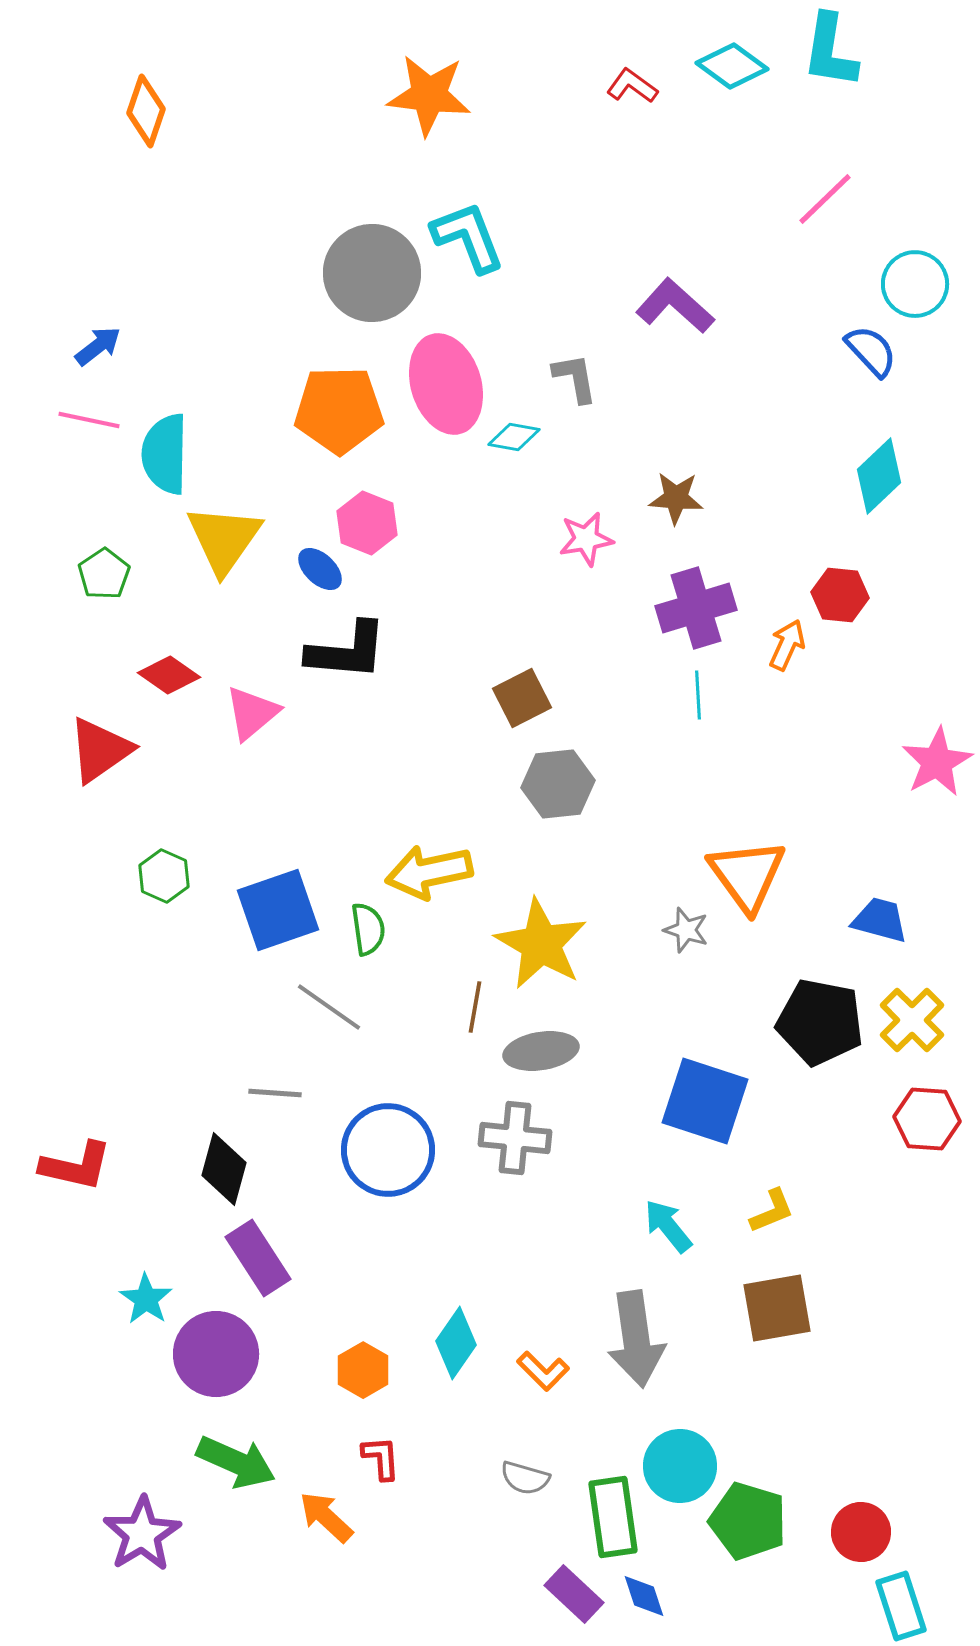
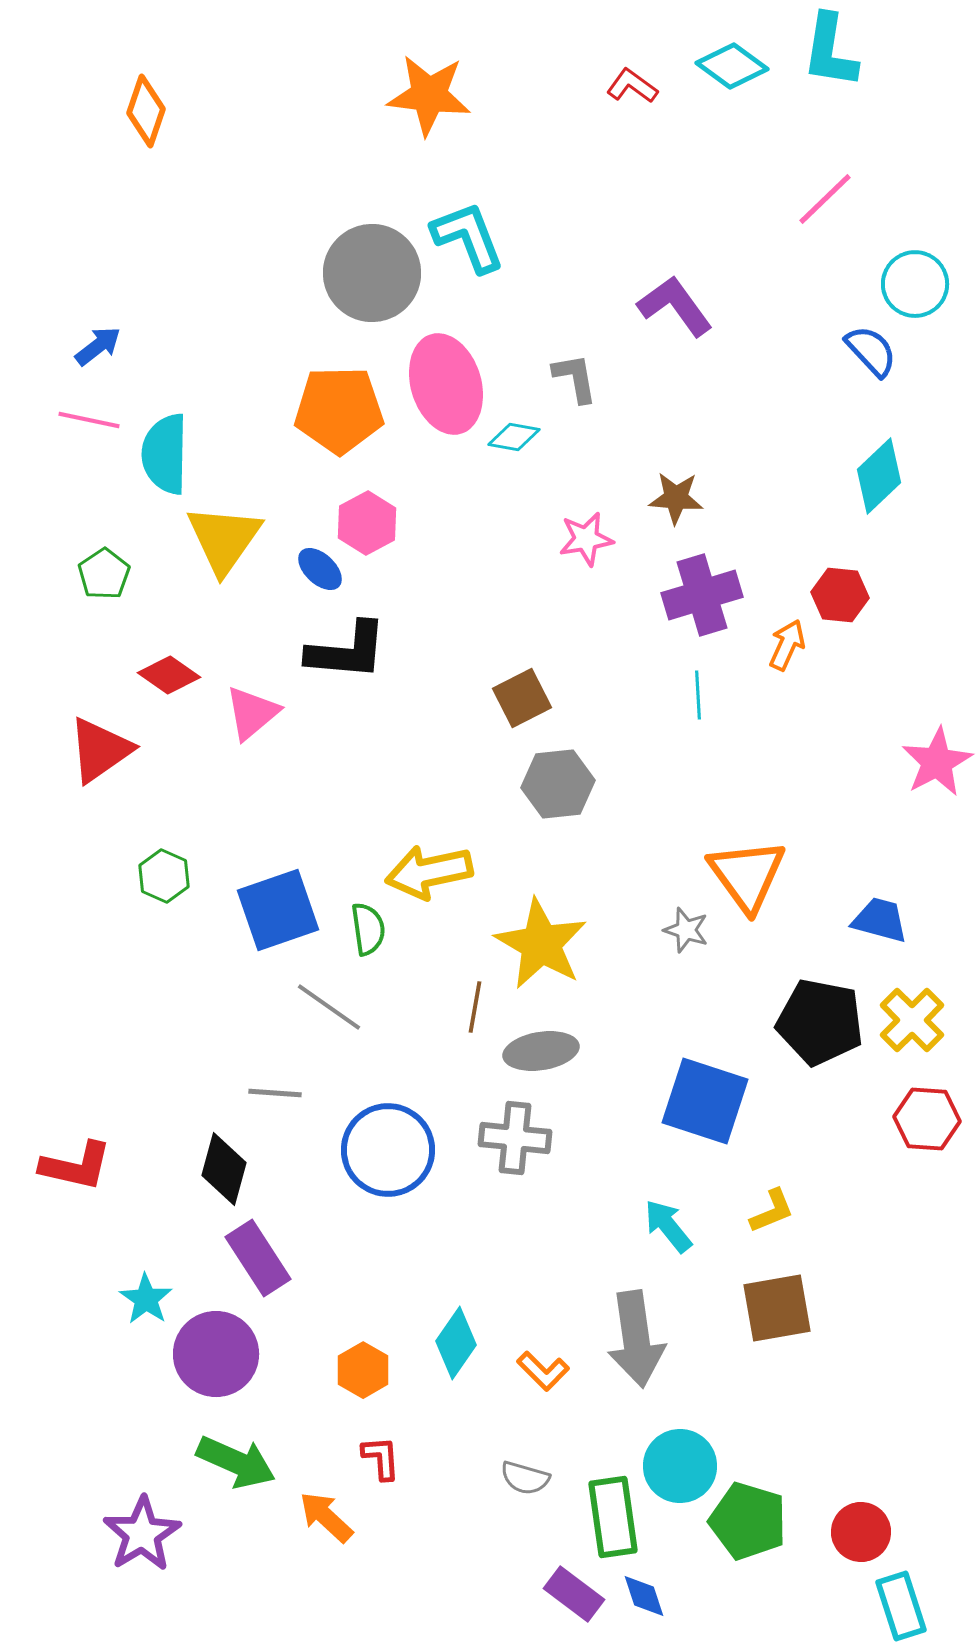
purple L-shape at (675, 306): rotated 12 degrees clockwise
pink hexagon at (367, 523): rotated 10 degrees clockwise
purple cross at (696, 608): moved 6 px right, 13 px up
purple rectangle at (574, 1594): rotated 6 degrees counterclockwise
